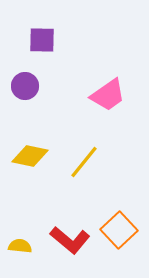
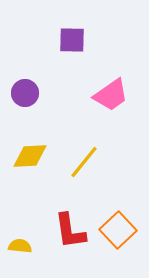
purple square: moved 30 px right
purple circle: moved 7 px down
pink trapezoid: moved 3 px right
yellow diamond: rotated 15 degrees counterclockwise
orange square: moved 1 px left
red L-shape: moved 9 px up; rotated 42 degrees clockwise
